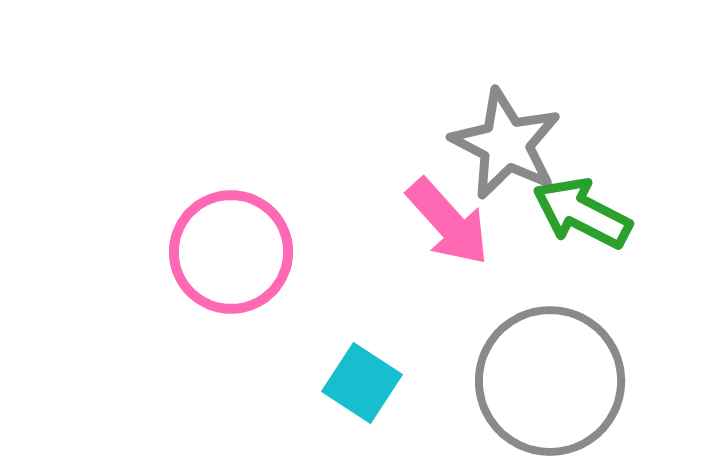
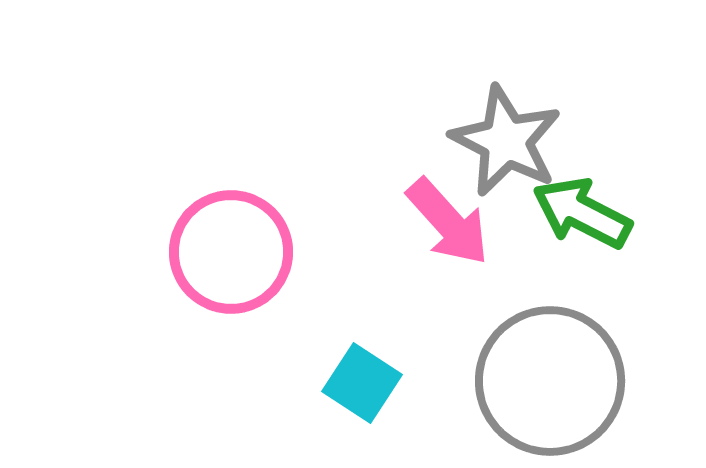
gray star: moved 3 px up
